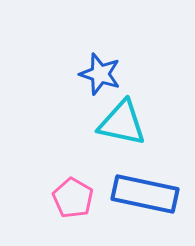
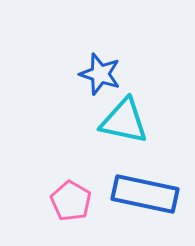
cyan triangle: moved 2 px right, 2 px up
pink pentagon: moved 2 px left, 3 px down
